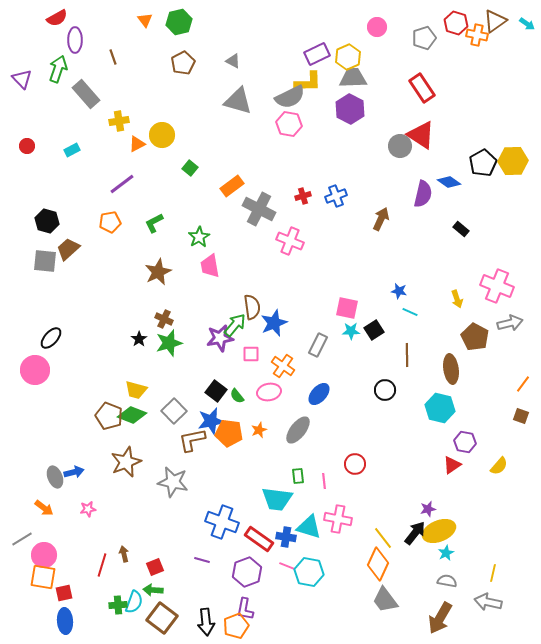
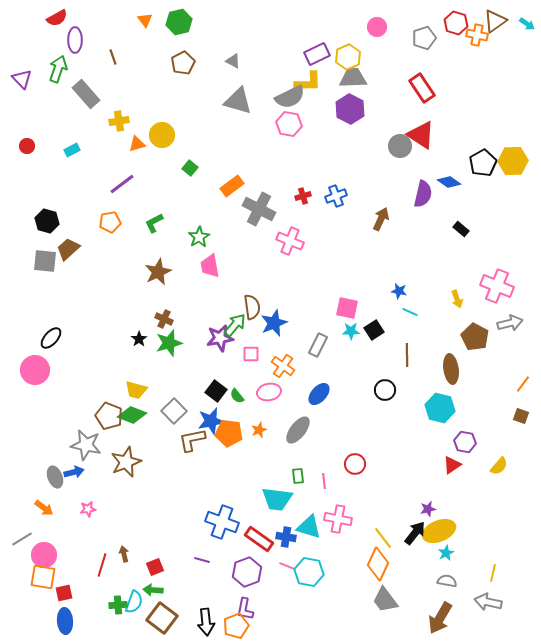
orange triangle at (137, 144): rotated 12 degrees clockwise
gray star at (173, 482): moved 87 px left, 37 px up
